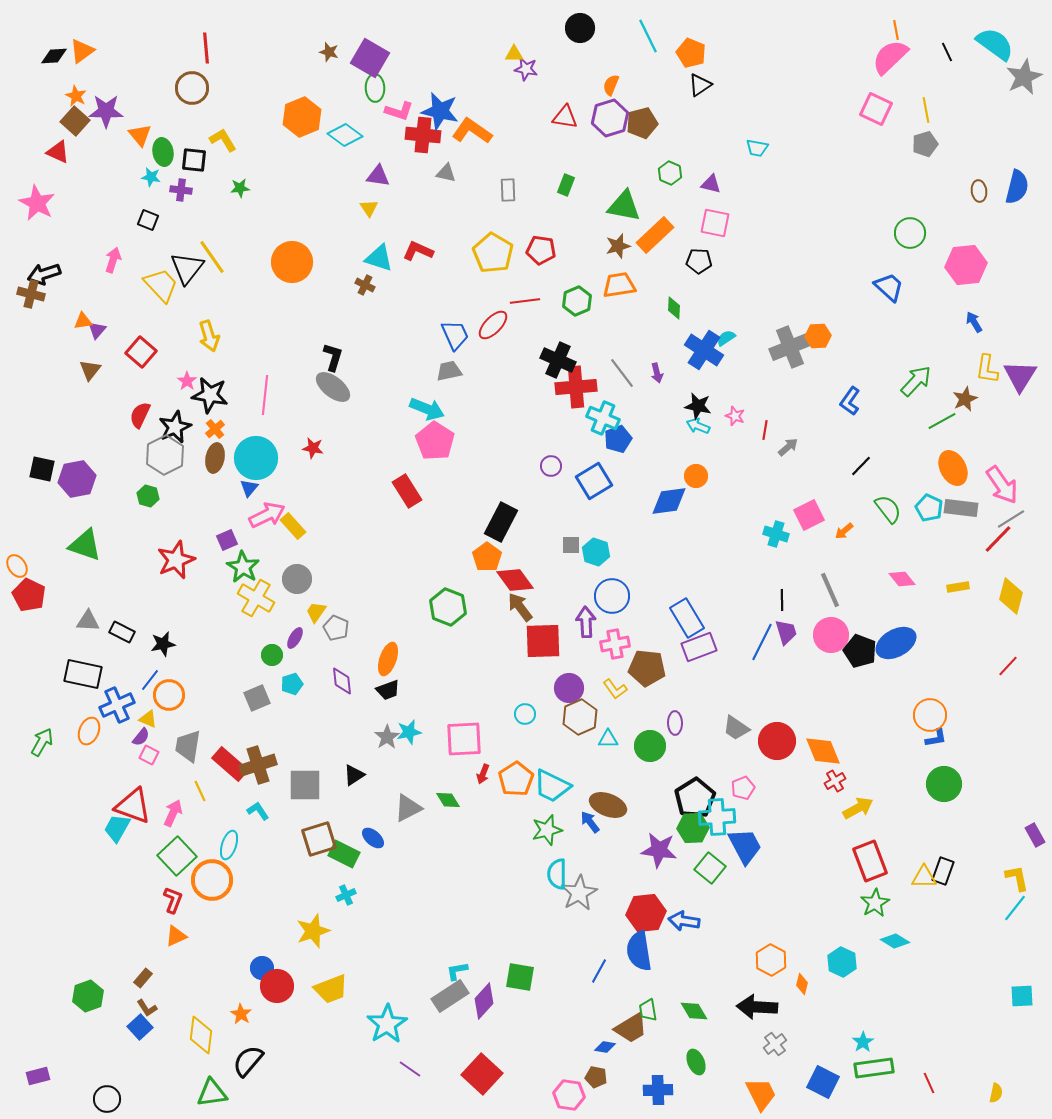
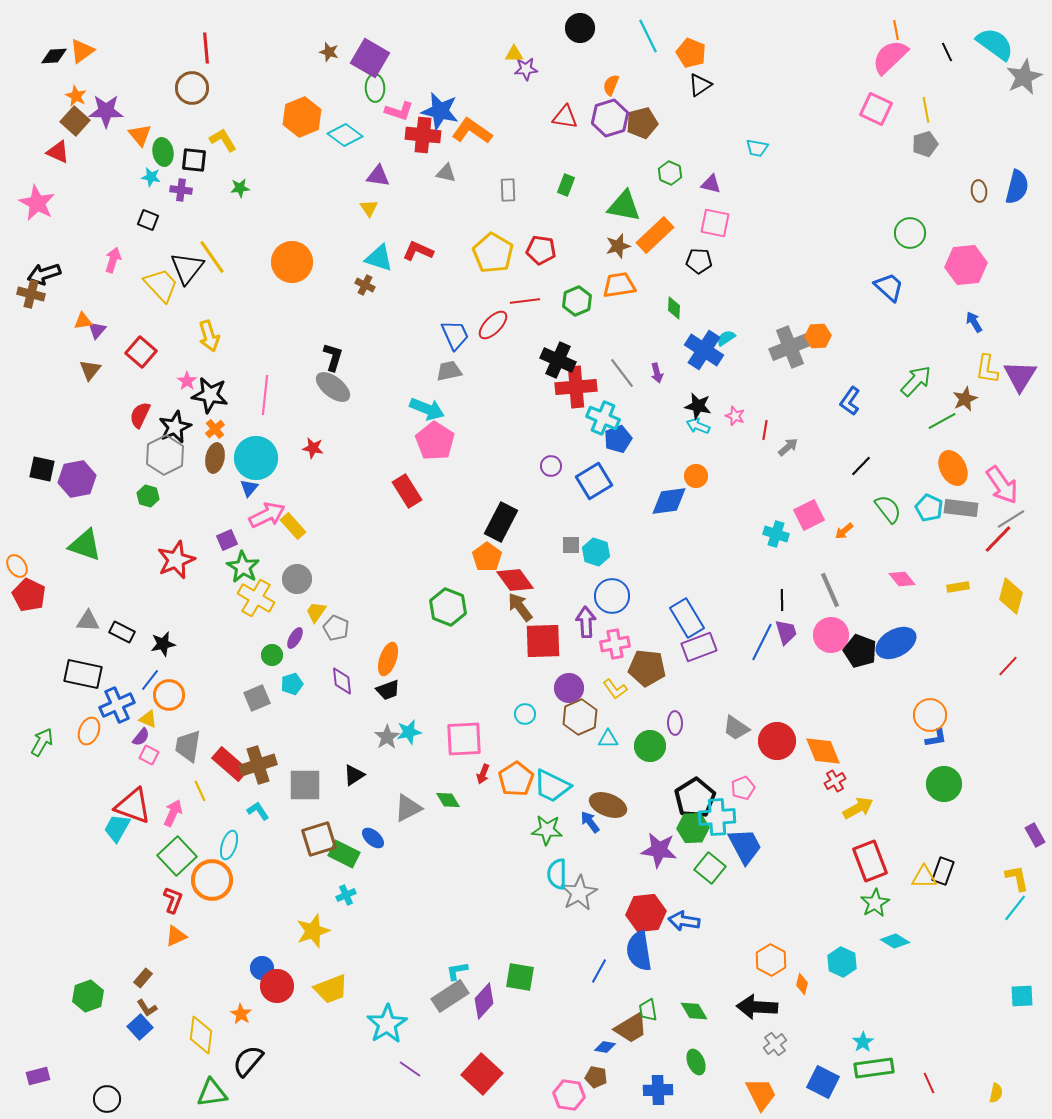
purple star at (526, 69): rotated 15 degrees counterclockwise
green star at (547, 830): rotated 20 degrees clockwise
